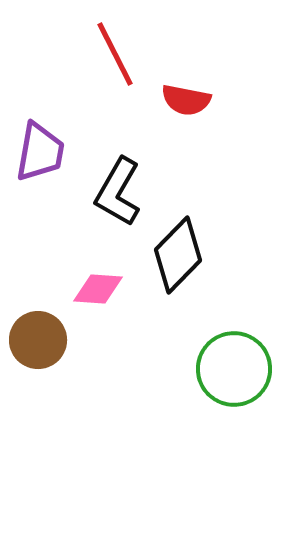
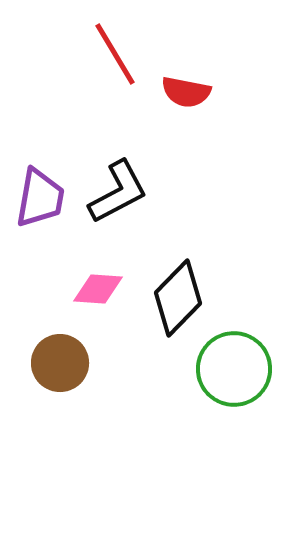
red line: rotated 4 degrees counterclockwise
red semicircle: moved 8 px up
purple trapezoid: moved 46 px down
black L-shape: rotated 148 degrees counterclockwise
black diamond: moved 43 px down
brown circle: moved 22 px right, 23 px down
